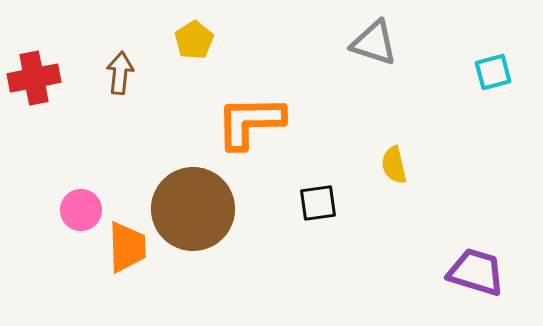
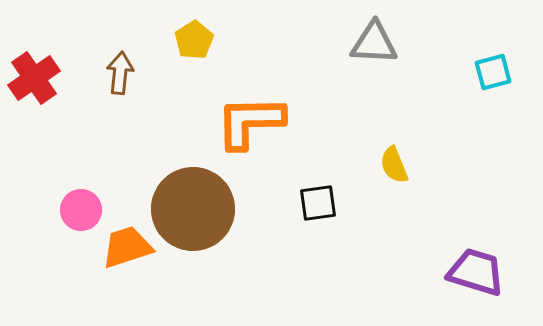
gray triangle: rotated 15 degrees counterclockwise
red cross: rotated 24 degrees counterclockwise
yellow semicircle: rotated 9 degrees counterclockwise
orange trapezoid: rotated 106 degrees counterclockwise
